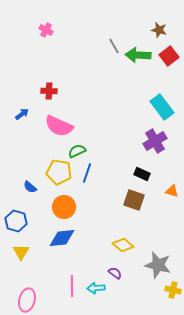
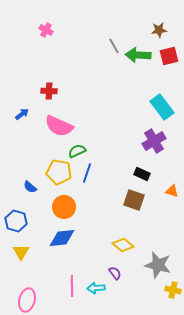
brown star: rotated 21 degrees counterclockwise
red square: rotated 24 degrees clockwise
purple cross: moved 1 px left
purple semicircle: rotated 16 degrees clockwise
